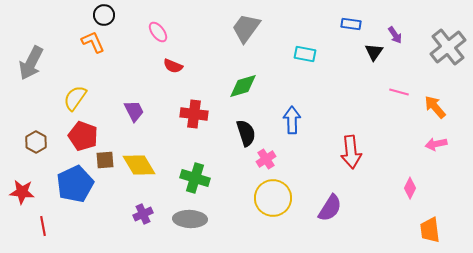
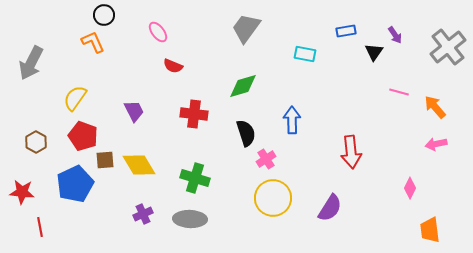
blue rectangle: moved 5 px left, 7 px down; rotated 18 degrees counterclockwise
red line: moved 3 px left, 1 px down
